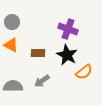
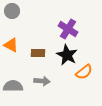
gray circle: moved 11 px up
purple cross: rotated 12 degrees clockwise
gray arrow: rotated 140 degrees counterclockwise
